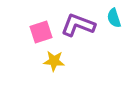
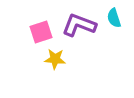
purple L-shape: moved 1 px right
yellow star: moved 1 px right, 2 px up
